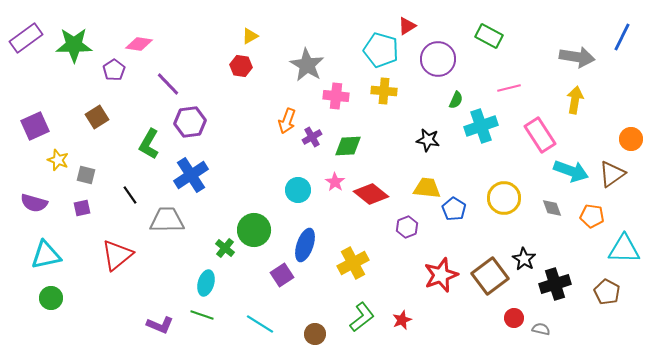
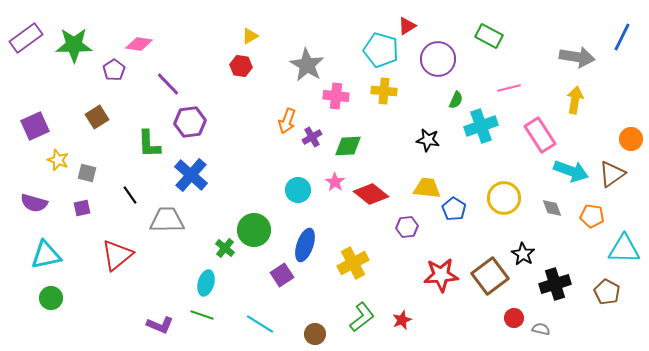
green L-shape at (149, 144): rotated 32 degrees counterclockwise
gray square at (86, 175): moved 1 px right, 2 px up
blue cross at (191, 175): rotated 16 degrees counterclockwise
purple hexagon at (407, 227): rotated 15 degrees clockwise
black star at (524, 259): moved 1 px left, 5 px up
red star at (441, 275): rotated 16 degrees clockwise
